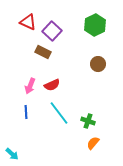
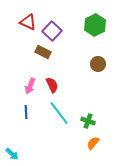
red semicircle: rotated 91 degrees counterclockwise
